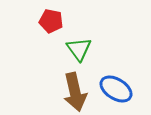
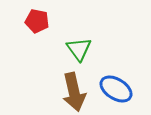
red pentagon: moved 14 px left
brown arrow: moved 1 px left
